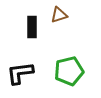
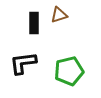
black rectangle: moved 2 px right, 4 px up
black L-shape: moved 3 px right, 10 px up
